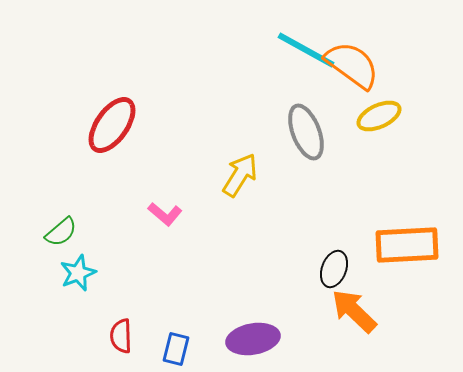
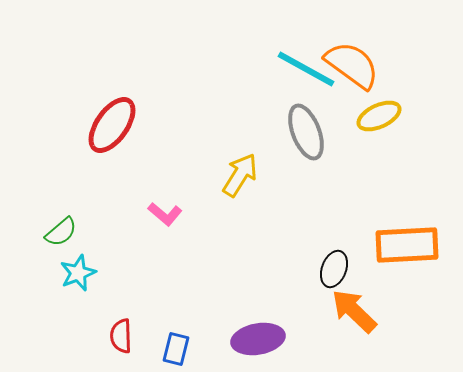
cyan line: moved 19 px down
purple ellipse: moved 5 px right
